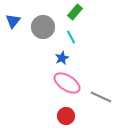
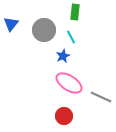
green rectangle: rotated 35 degrees counterclockwise
blue triangle: moved 2 px left, 3 px down
gray circle: moved 1 px right, 3 px down
blue star: moved 1 px right, 2 px up
pink ellipse: moved 2 px right
red circle: moved 2 px left
